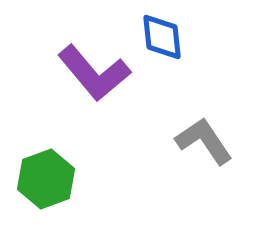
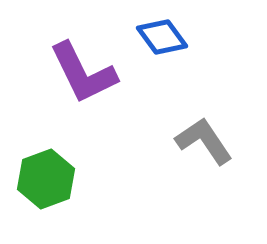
blue diamond: rotated 30 degrees counterclockwise
purple L-shape: moved 11 px left; rotated 14 degrees clockwise
